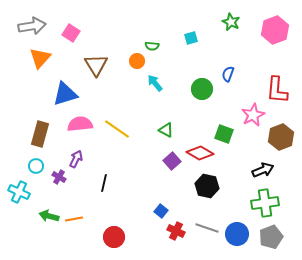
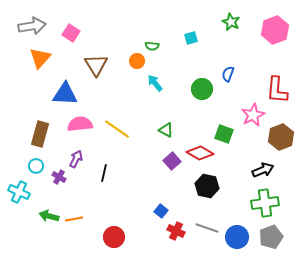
blue triangle: rotated 20 degrees clockwise
black line: moved 10 px up
blue circle: moved 3 px down
